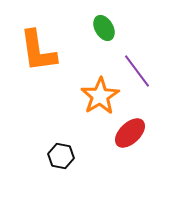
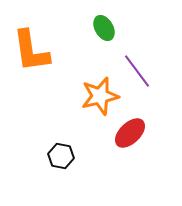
orange L-shape: moved 7 px left
orange star: rotated 18 degrees clockwise
